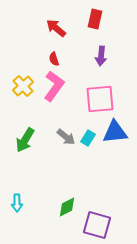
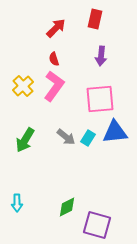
red arrow: rotated 95 degrees clockwise
